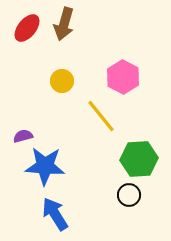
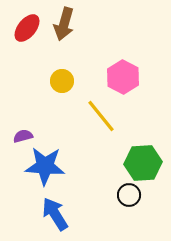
green hexagon: moved 4 px right, 4 px down
